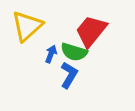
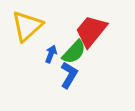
green semicircle: rotated 64 degrees counterclockwise
